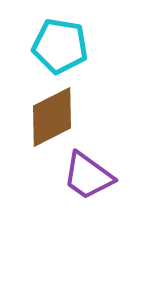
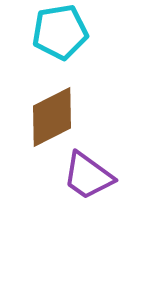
cyan pentagon: moved 14 px up; rotated 18 degrees counterclockwise
